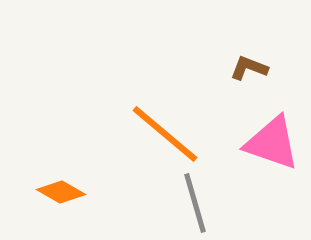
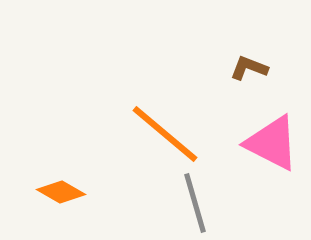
pink triangle: rotated 8 degrees clockwise
